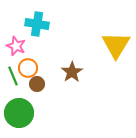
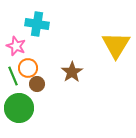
green circle: moved 5 px up
